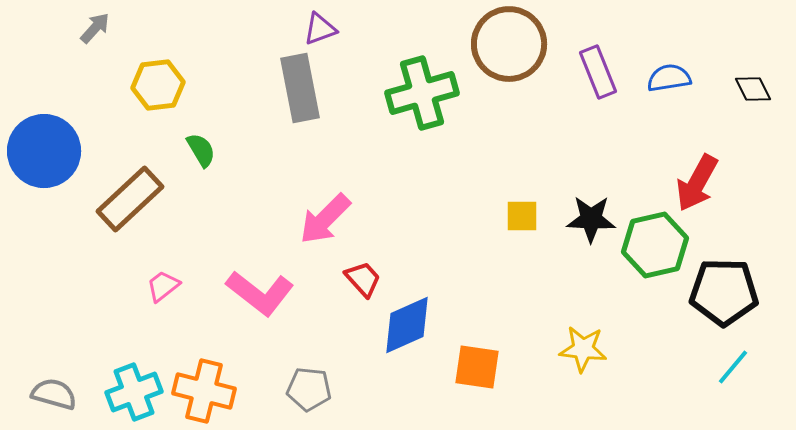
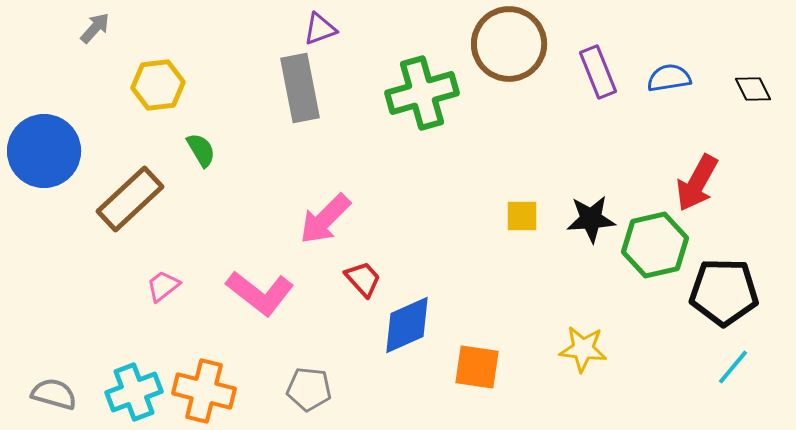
black star: rotated 6 degrees counterclockwise
